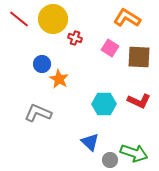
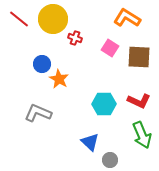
green arrow: moved 8 px right, 18 px up; rotated 48 degrees clockwise
